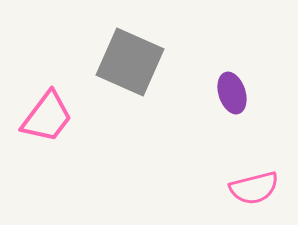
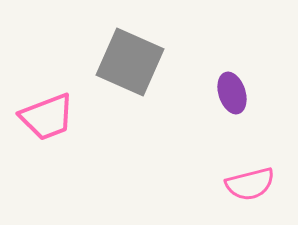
pink trapezoid: rotated 32 degrees clockwise
pink semicircle: moved 4 px left, 4 px up
